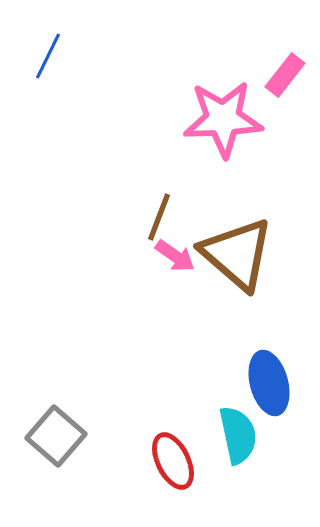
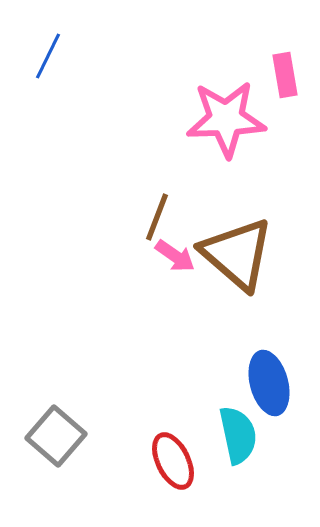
pink rectangle: rotated 48 degrees counterclockwise
pink star: moved 3 px right
brown line: moved 2 px left
